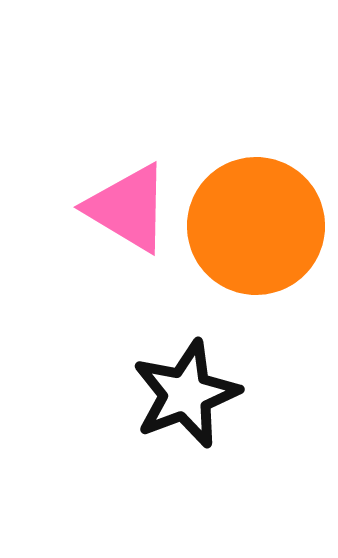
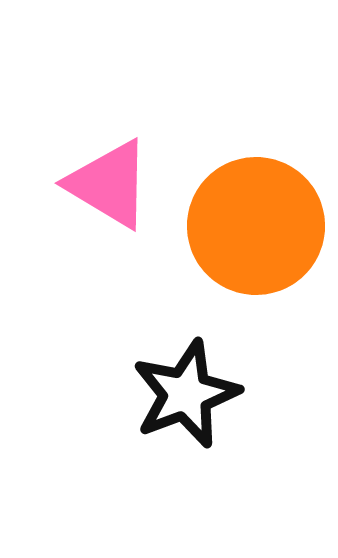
pink triangle: moved 19 px left, 24 px up
